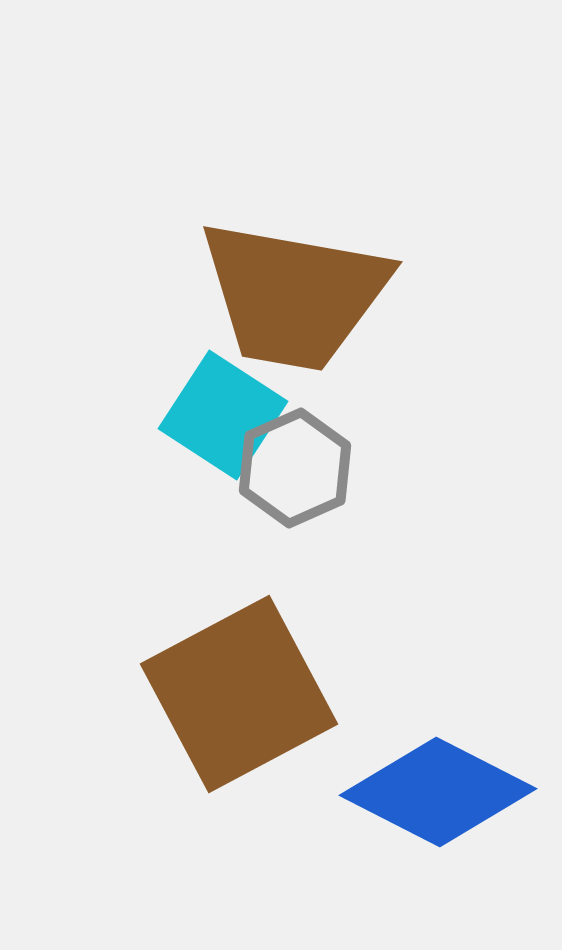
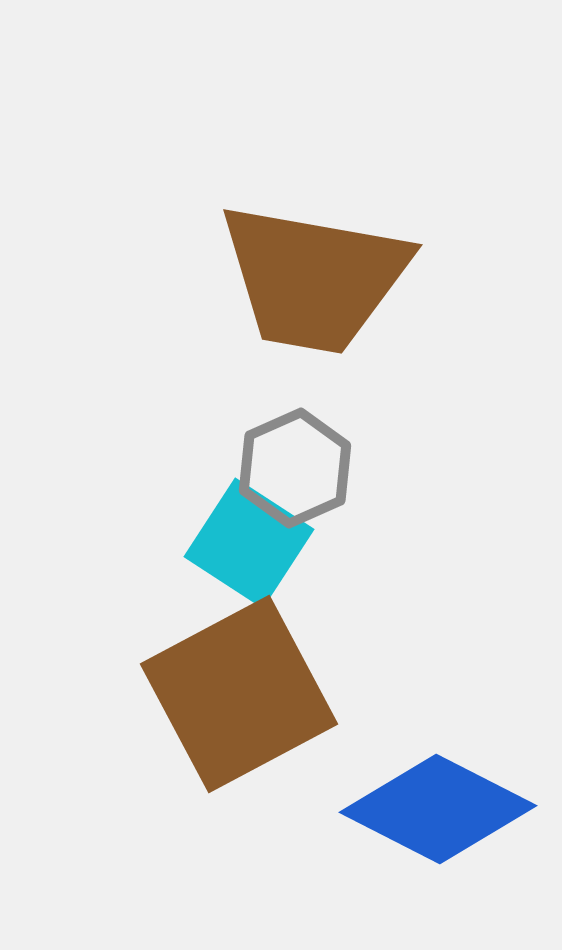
brown trapezoid: moved 20 px right, 17 px up
cyan square: moved 26 px right, 128 px down
blue diamond: moved 17 px down
